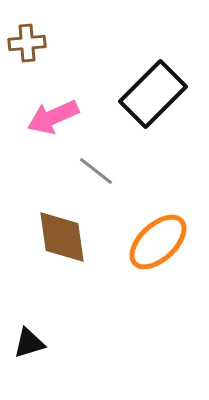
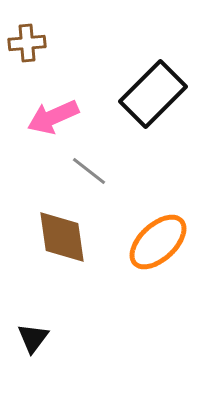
gray line: moved 7 px left
black triangle: moved 4 px right, 5 px up; rotated 36 degrees counterclockwise
